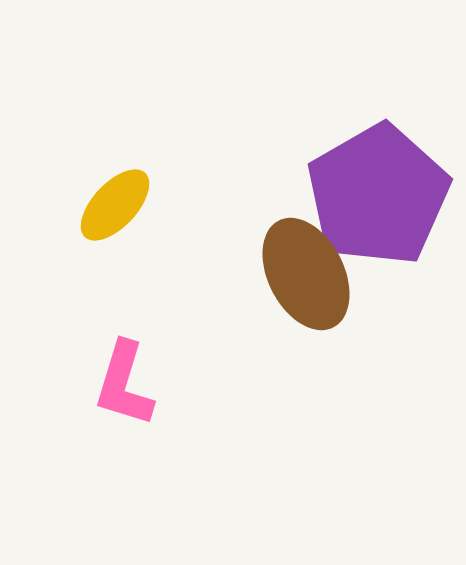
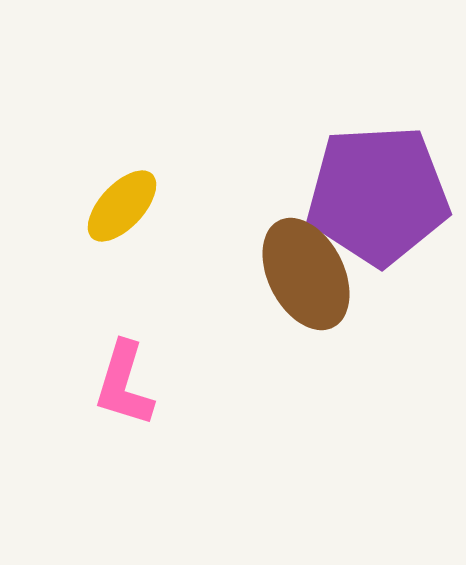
purple pentagon: rotated 27 degrees clockwise
yellow ellipse: moved 7 px right, 1 px down
